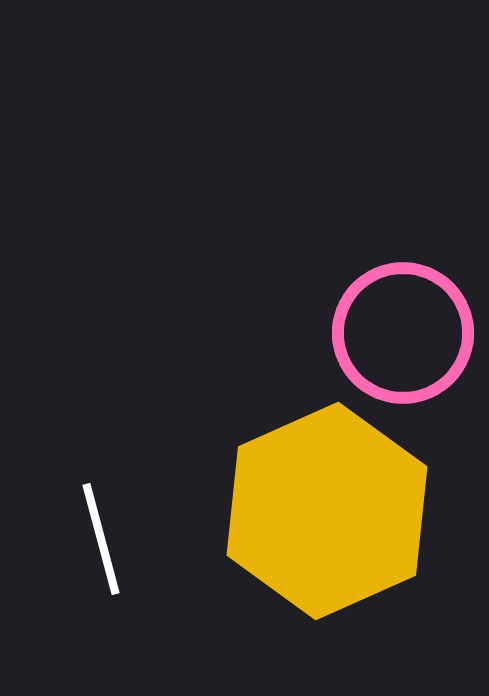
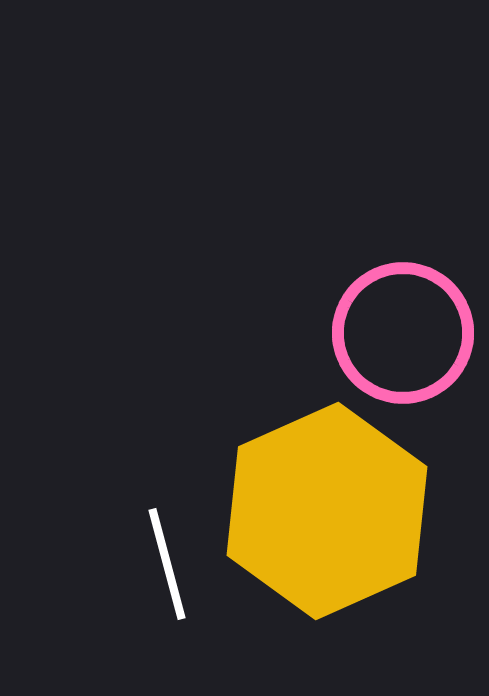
white line: moved 66 px right, 25 px down
